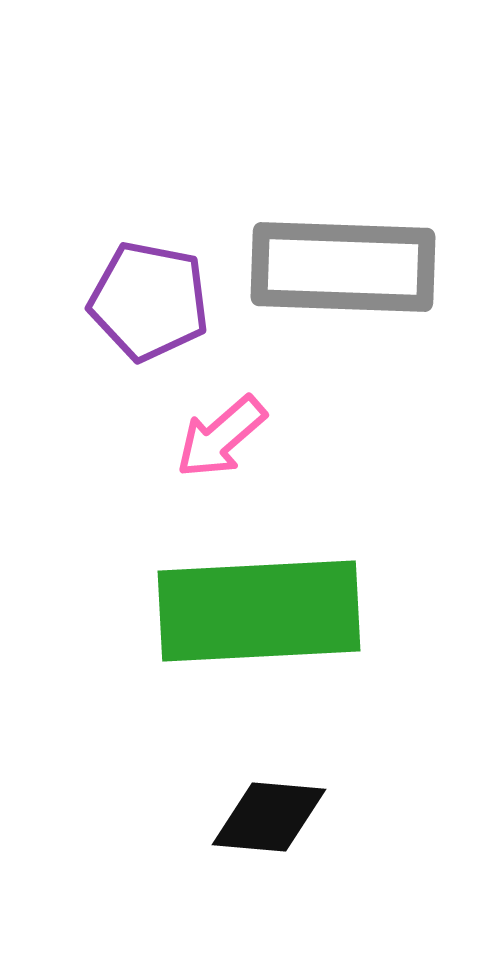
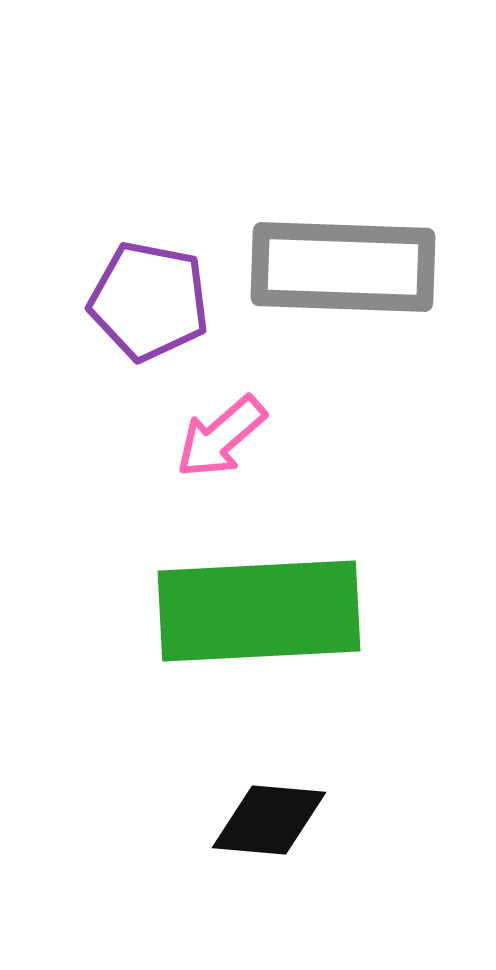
black diamond: moved 3 px down
